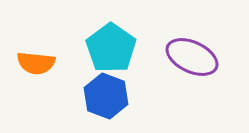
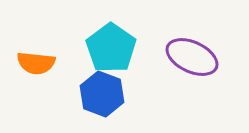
blue hexagon: moved 4 px left, 2 px up
